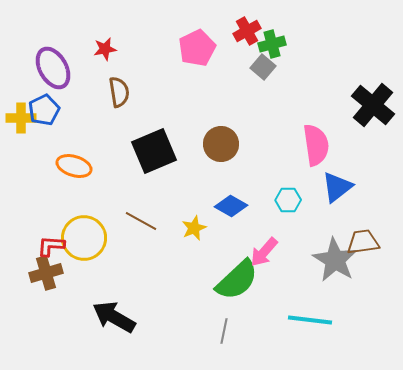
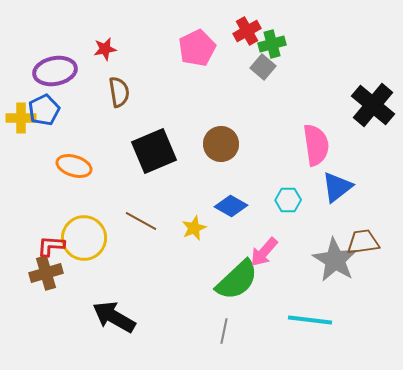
purple ellipse: moved 2 px right, 3 px down; rotated 72 degrees counterclockwise
